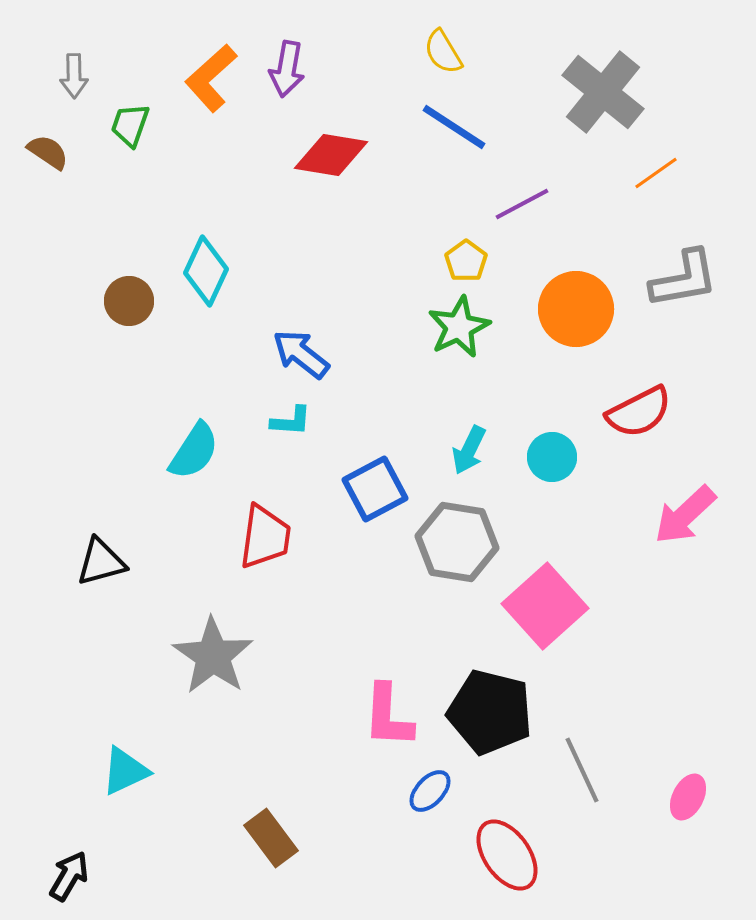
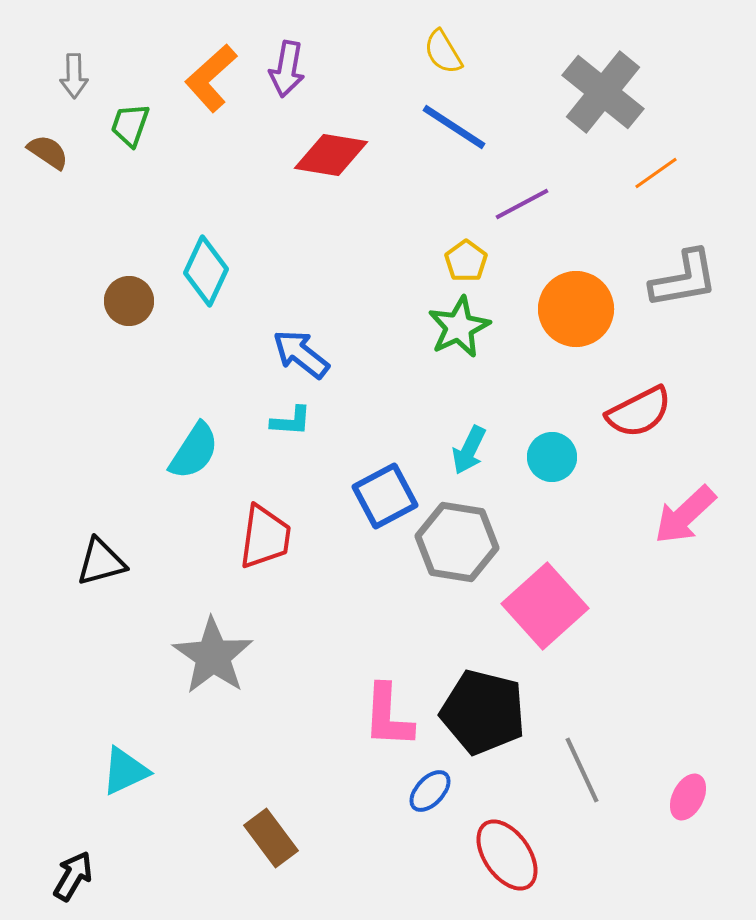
blue square: moved 10 px right, 7 px down
black pentagon: moved 7 px left
black arrow: moved 4 px right
